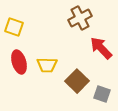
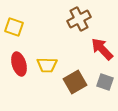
brown cross: moved 1 px left, 1 px down
red arrow: moved 1 px right, 1 px down
red ellipse: moved 2 px down
brown square: moved 2 px left, 1 px down; rotated 15 degrees clockwise
gray square: moved 3 px right, 12 px up
